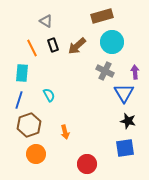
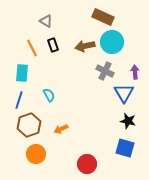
brown rectangle: moved 1 px right, 1 px down; rotated 40 degrees clockwise
brown arrow: moved 8 px right; rotated 30 degrees clockwise
orange arrow: moved 4 px left, 3 px up; rotated 80 degrees clockwise
blue square: rotated 24 degrees clockwise
